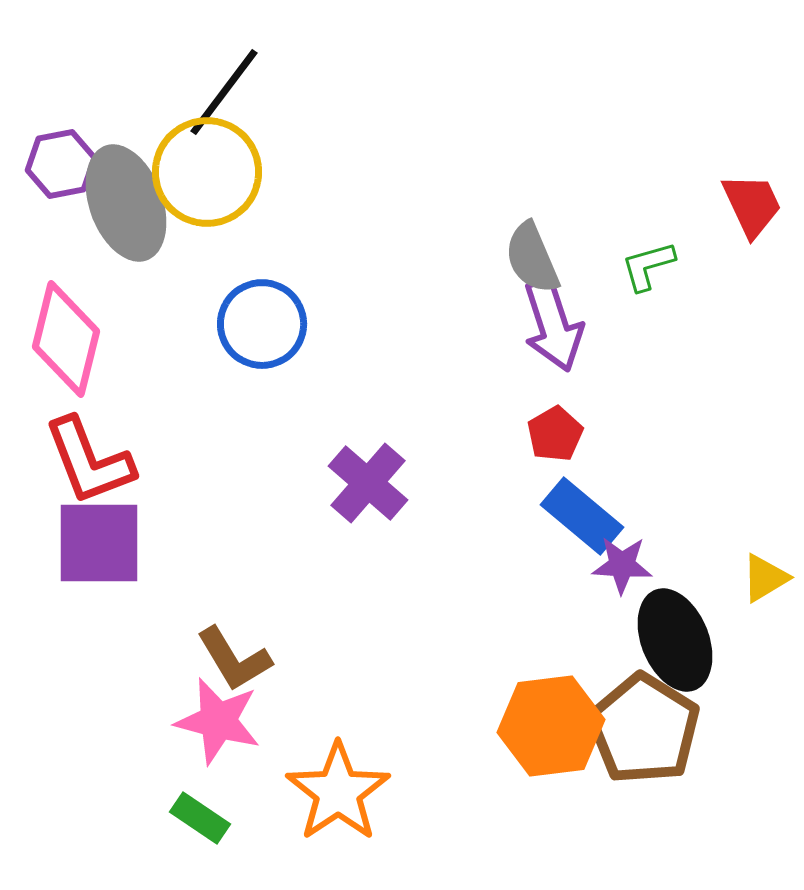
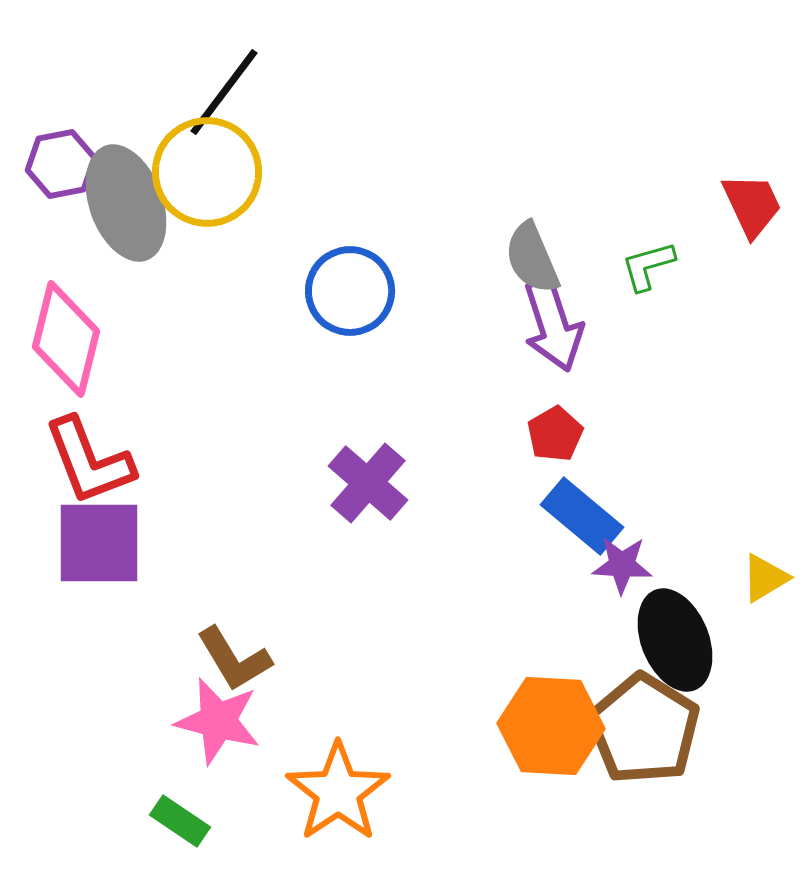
blue circle: moved 88 px right, 33 px up
orange hexagon: rotated 10 degrees clockwise
green rectangle: moved 20 px left, 3 px down
